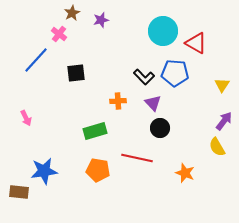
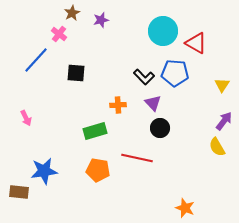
black square: rotated 12 degrees clockwise
orange cross: moved 4 px down
orange star: moved 35 px down
